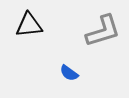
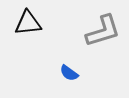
black triangle: moved 1 px left, 2 px up
